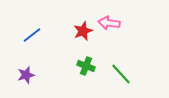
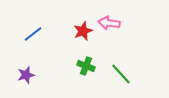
blue line: moved 1 px right, 1 px up
